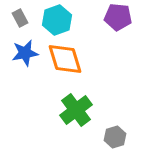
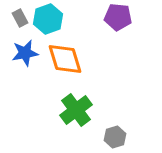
cyan hexagon: moved 9 px left, 1 px up
